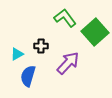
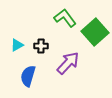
cyan triangle: moved 9 px up
